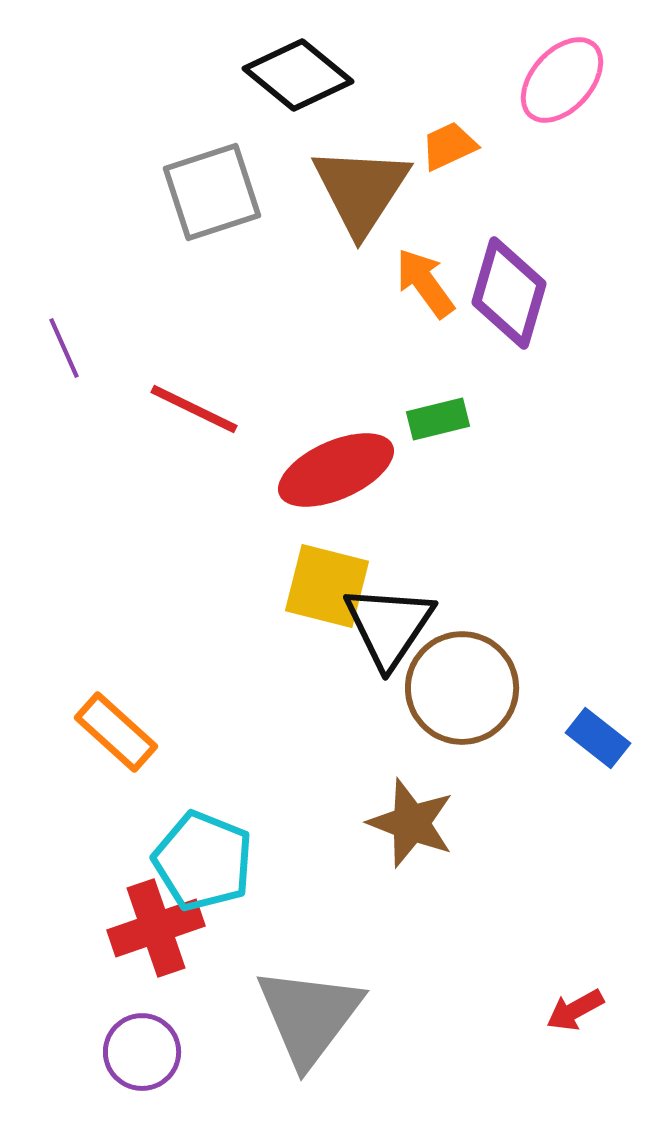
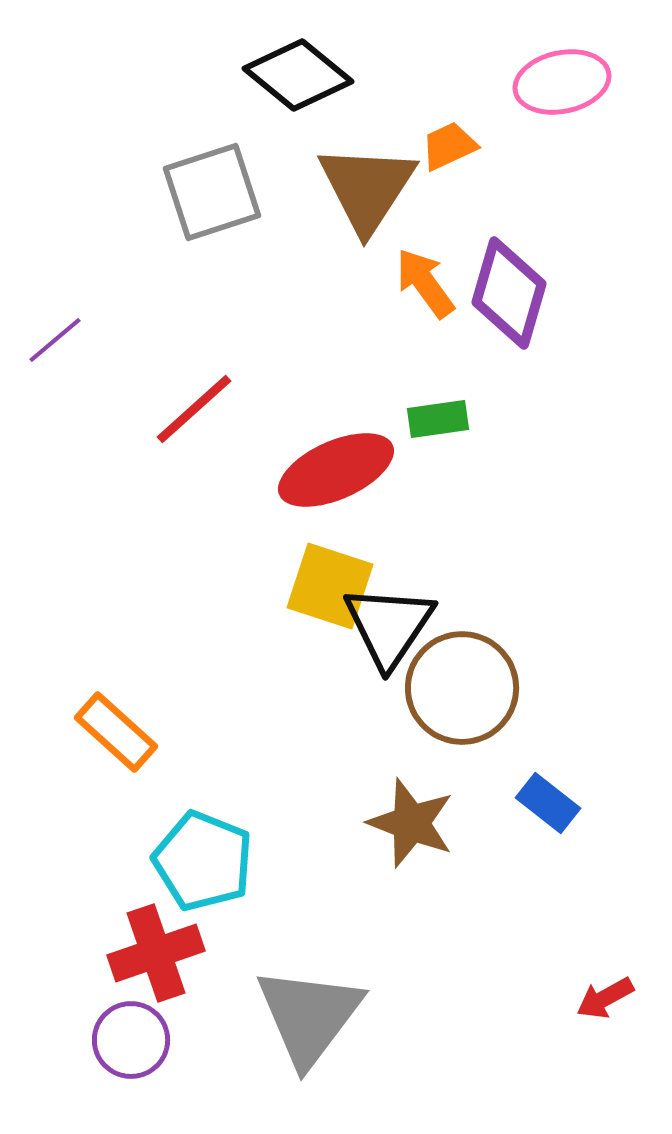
pink ellipse: moved 2 px down; rotated 36 degrees clockwise
brown triangle: moved 6 px right, 2 px up
purple line: moved 9 px left, 8 px up; rotated 74 degrees clockwise
red line: rotated 68 degrees counterclockwise
green rectangle: rotated 6 degrees clockwise
yellow square: moved 3 px right; rotated 4 degrees clockwise
blue rectangle: moved 50 px left, 65 px down
red cross: moved 25 px down
red arrow: moved 30 px right, 12 px up
purple circle: moved 11 px left, 12 px up
